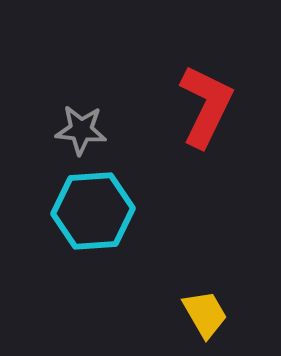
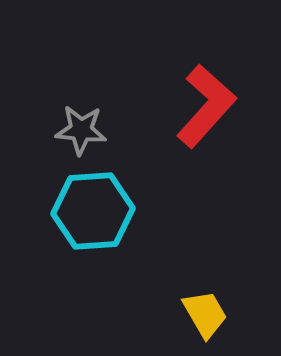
red L-shape: rotated 16 degrees clockwise
